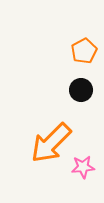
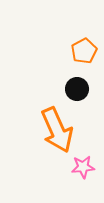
black circle: moved 4 px left, 1 px up
orange arrow: moved 6 px right, 13 px up; rotated 69 degrees counterclockwise
